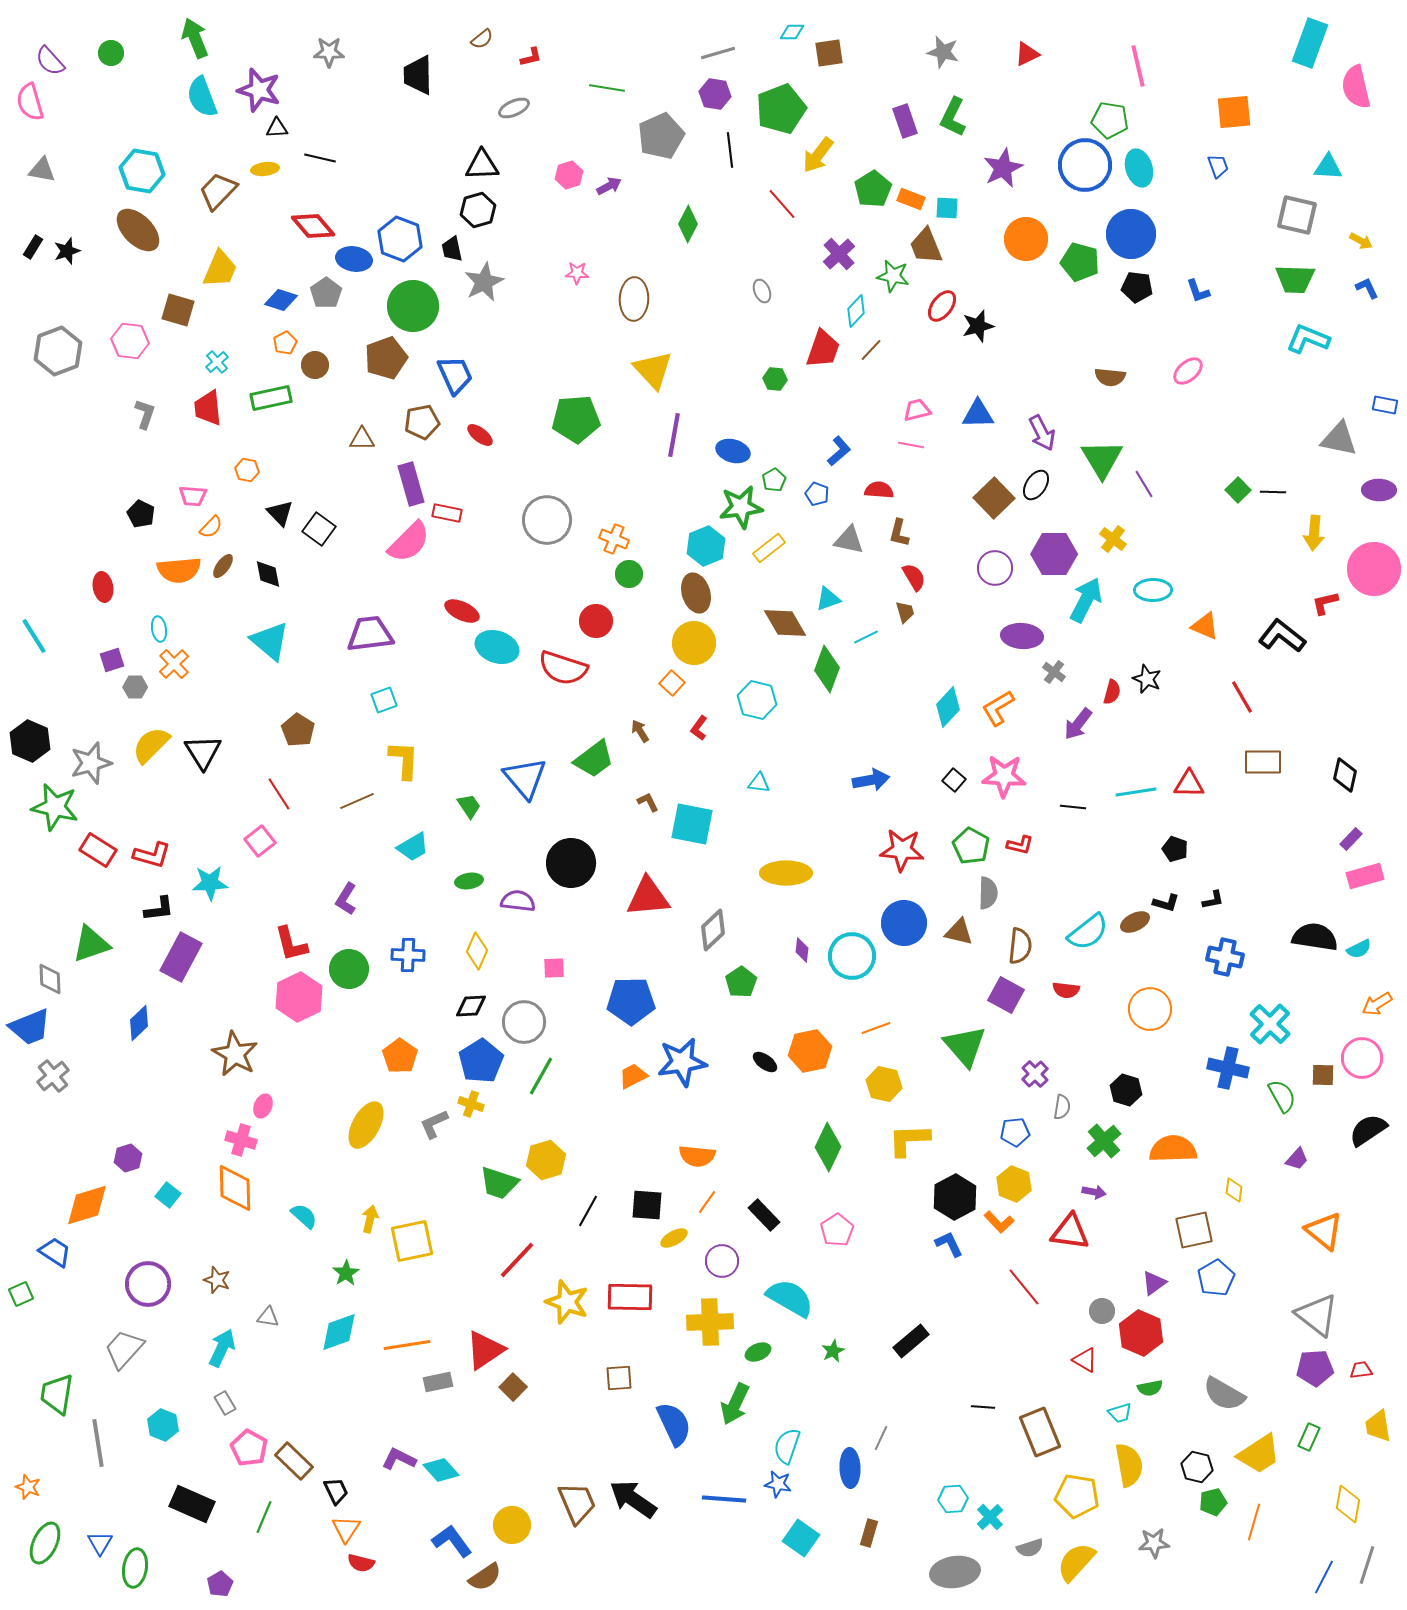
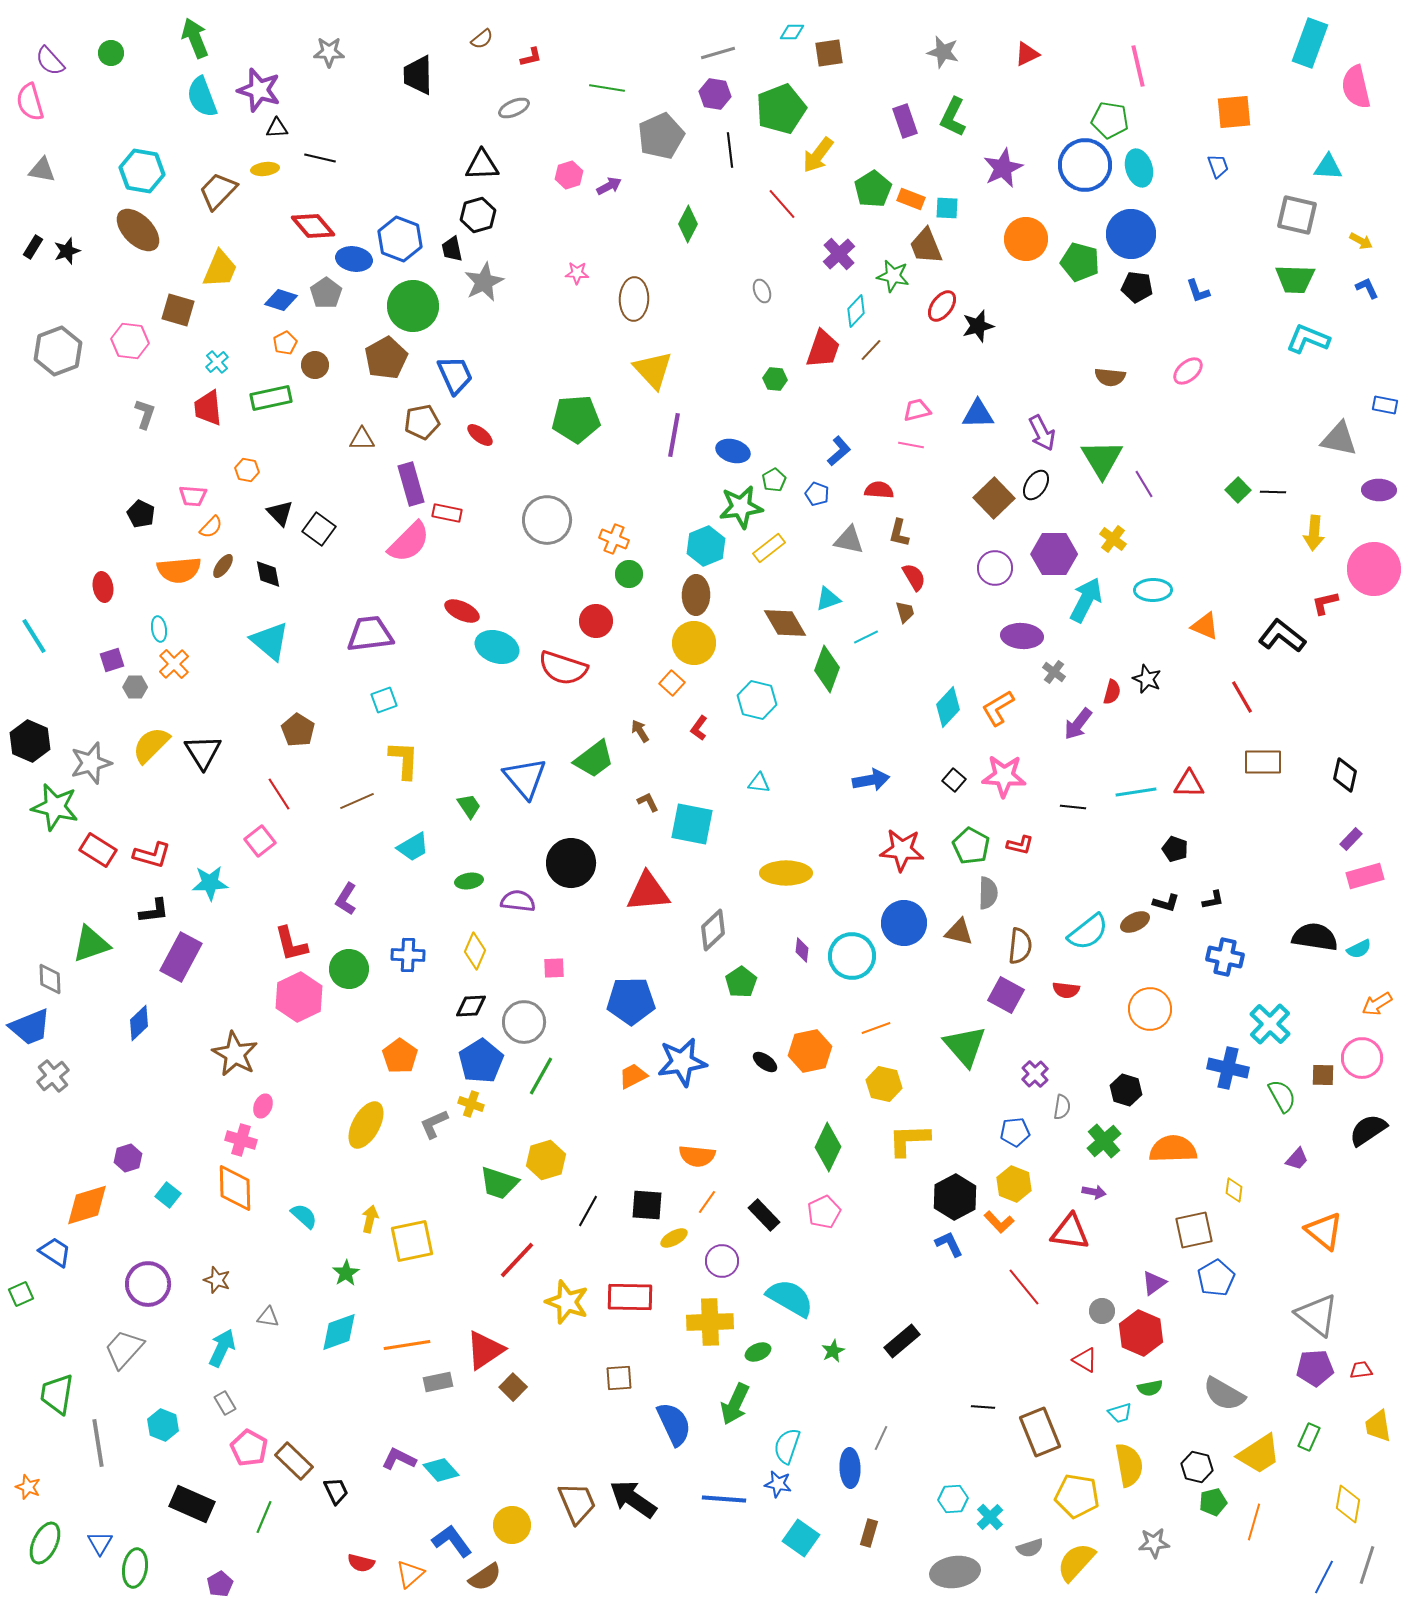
black hexagon at (478, 210): moved 5 px down
brown pentagon at (386, 358): rotated 9 degrees counterclockwise
brown ellipse at (696, 593): moved 2 px down; rotated 18 degrees clockwise
red triangle at (648, 897): moved 5 px up
black L-shape at (159, 909): moved 5 px left, 2 px down
yellow diamond at (477, 951): moved 2 px left
pink pentagon at (837, 1230): moved 13 px left, 18 px up; rotated 8 degrees clockwise
black rectangle at (911, 1341): moved 9 px left
orange triangle at (346, 1529): moved 64 px right, 45 px down; rotated 16 degrees clockwise
